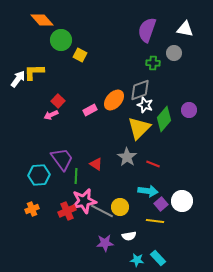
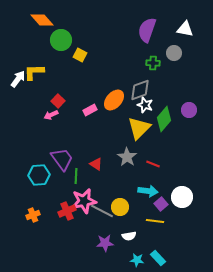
white circle: moved 4 px up
orange cross: moved 1 px right, 6 px down
